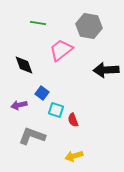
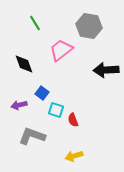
green line: moved 3 px left; rotated 49 degrees clockwise
black diamond: moved 1 px up
